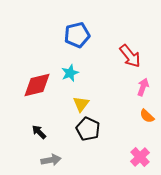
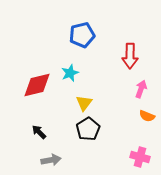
blue pentagon: moved 5 px right
red arrow: rotated 40 degrees clockwise
pink arrow: moved 2 px left, 2 px down
yellow triangle: moved 3 px right, 1 px up
orange semicircle: rotated 21 degrees counterclockwise
black pentagon: rotated 15 degrees clockwise
pink cross: rotated 30 degrees counterclockwise
